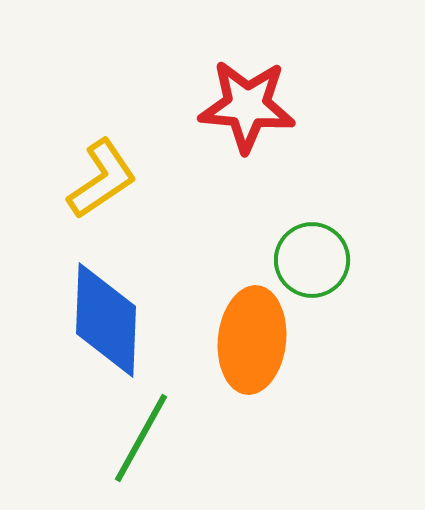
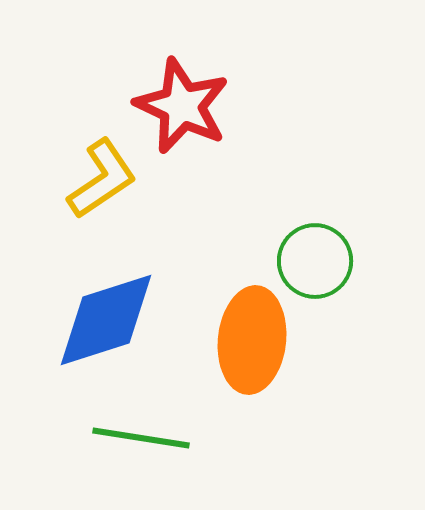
red star: moved 65 px left; rotated 20 degrees clockwise
green circle: moved 3 px right, 1 px down
blue diamond: rotated 70 degrees clockwise
green line: rotated 70 degrees clockwise
